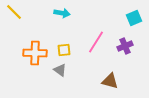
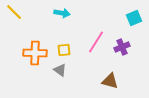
purple cross: moved 3 px left, 1 px down
